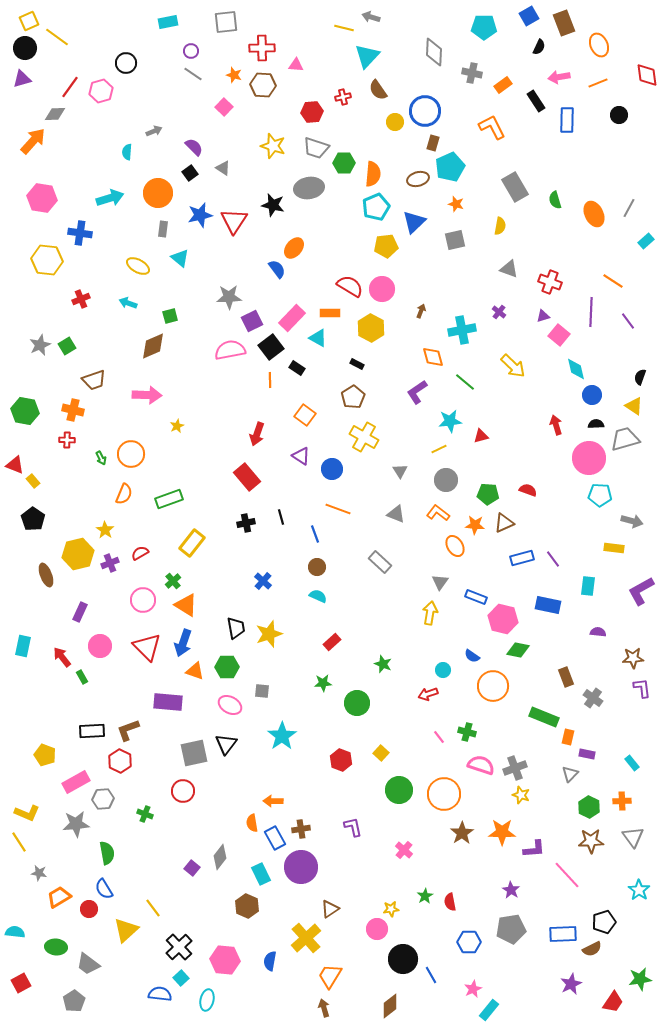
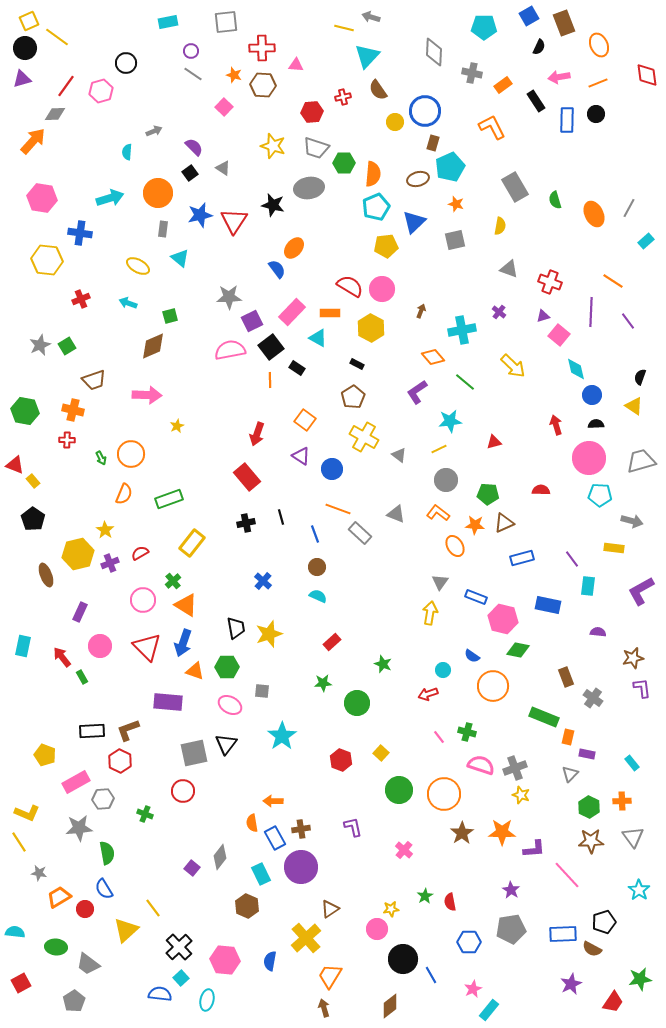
red line at (70, 87): moved 4 px left, 1 px up
black circle at (619, 115): moved 23 px left, 1 px up
pink rectangle at (292, 318): moved 6 px up
orange diamond at (433, 357): rotated 25 degrees counterclockwise
orange square at (305, 415): moved 5 px down
red triangle at (481, 436): moved 13 px right, 6 px down
gray trapezoid at (625, 439): moved 16 px right, 22 px down
gray triangle at (400, 471): moved 1 px left, 16 px up; rotated 21 degrees counterclockwise
red semicircle at (528, 490): moved 13 px right; rotated 18 degrees counterclockwise
purple line at (553, 559): moved 19 px right
gray rectangle at (380, 562): moved 20 px left, 29 px up
brown star at (633, 658): rotated 10 degrees counterclockwise
gray star at (76, 824): moved 3 px right, 4 px down
red circle at (89, 909): moved 4 px left
brown semicircle at (592, 949): rotated 54 degrees clockwise
